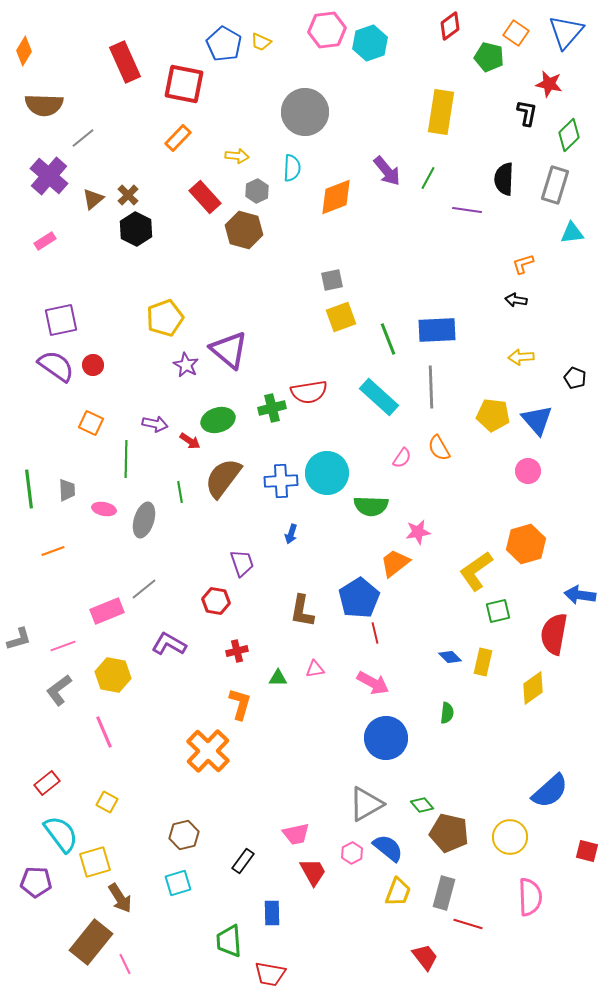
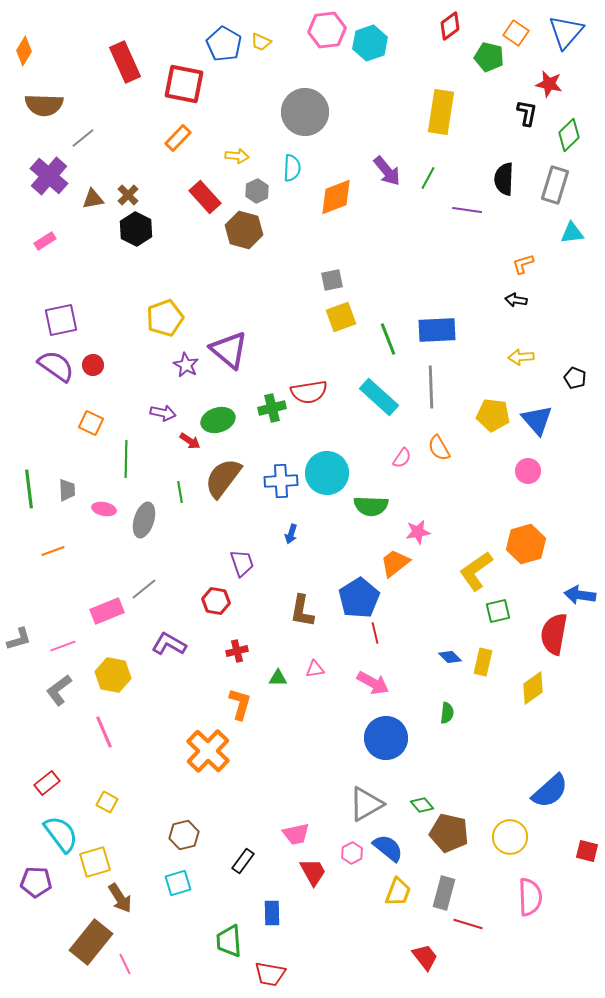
brown triangle at (93, 199): rotated 30 degrees clockwise
purple arrow at (155, 424): moved 8 px right, 11 px up
